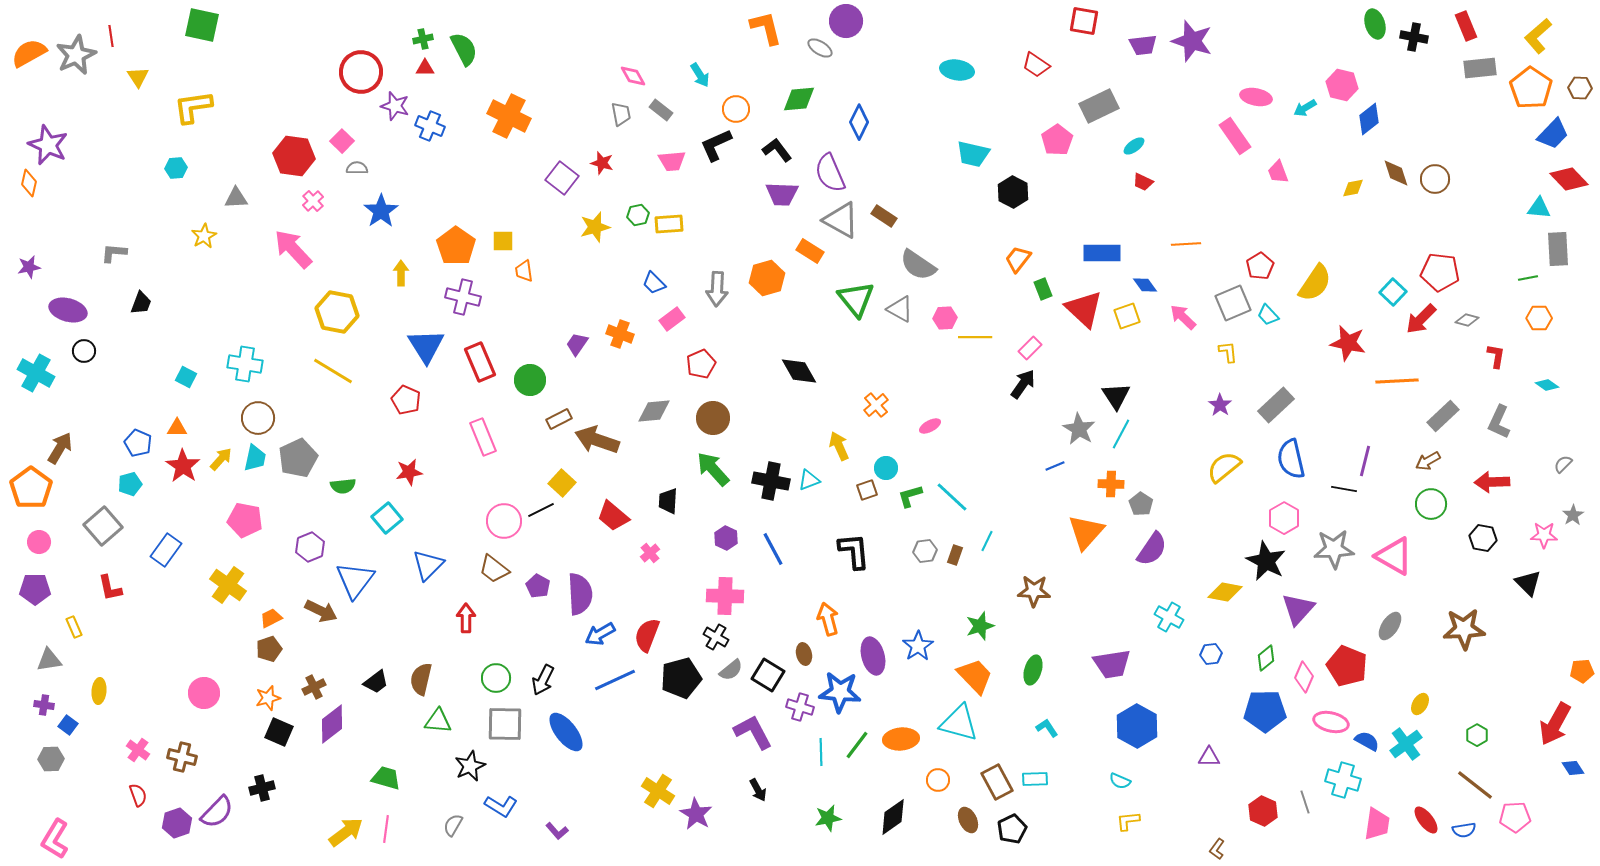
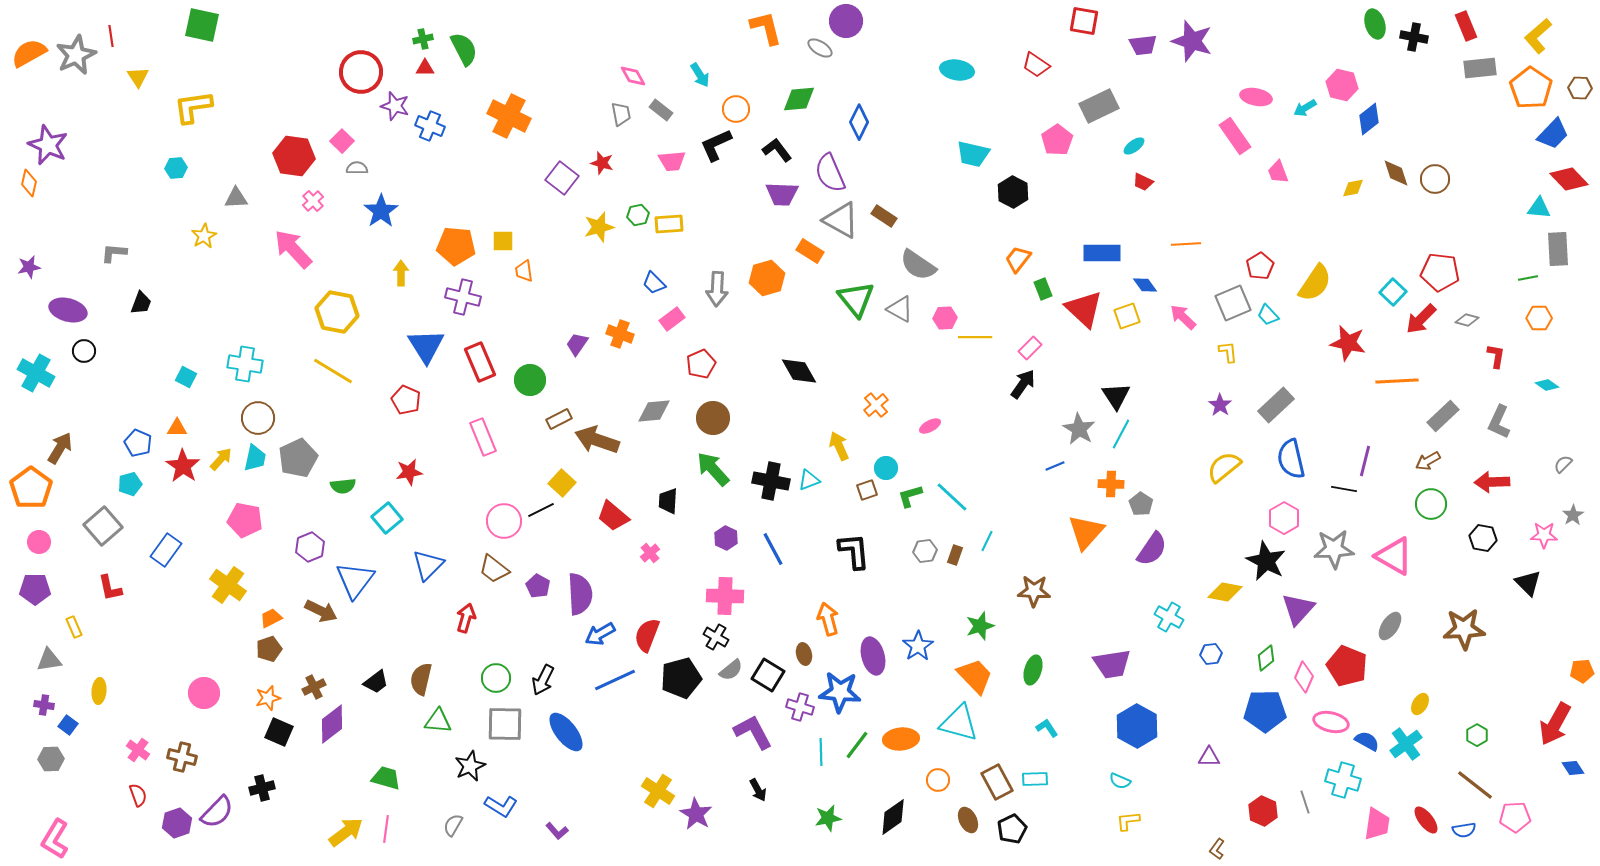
yellow star at (595, 227): moved 4 px right
orange pentagon at (456, 246): rotated 30 degrees counterclockwise
red arrow at (466, 618): rotated 16 degrees clockwise
